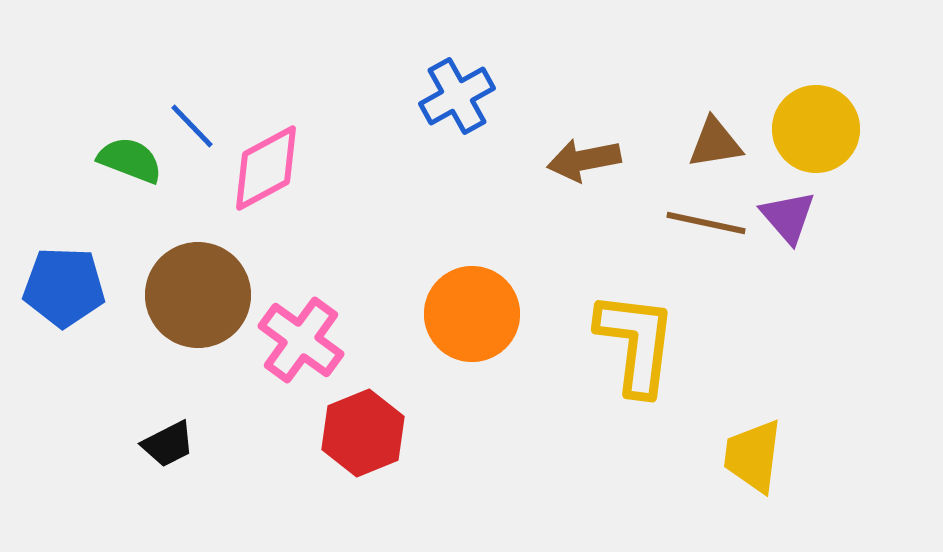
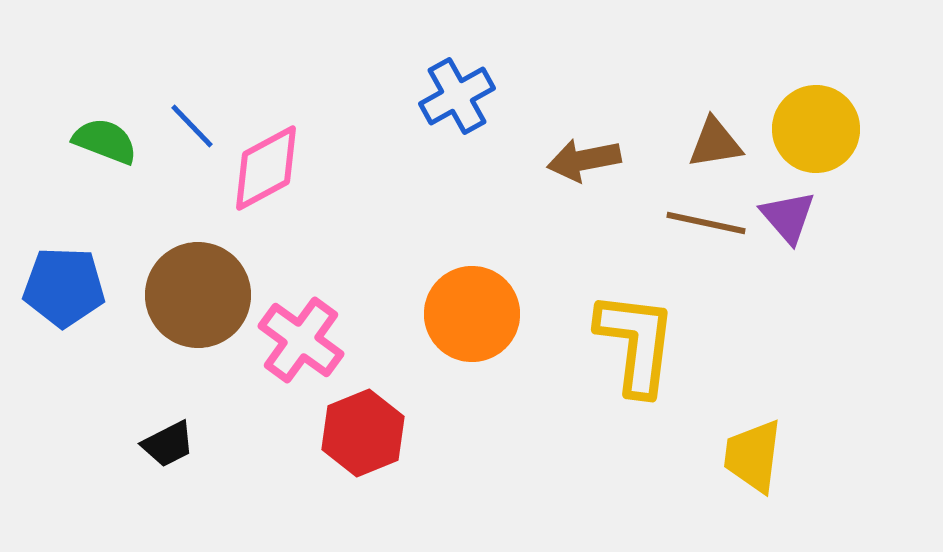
green semicircle: moved 25 px left, 19 px up
